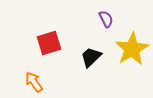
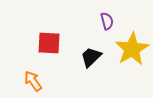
purple semicircle: moved 1 px right, 2 px down; rotated 12 degrees clockwise
red square: rotated 20 degrees clockwise
orange arrow: moved 1 px left, 1 px up
